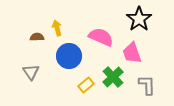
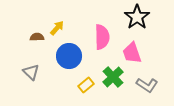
black star: moved 2 px left, 2 px up
yellow arrow: rotated 56 degrees clockwise
pink semicircle: moved 1 px right; rotated 65 degrees clockwise
gray triangle: rotated 12 degrees counterclockwise
gray L-shape: rotated 125 degrees clockwise
